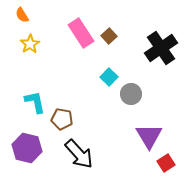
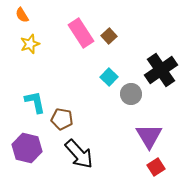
yellow star: rotated 12 degrees clockwise
black cross: moved 22 px down
red square: moved 10 px left, 4 px down
